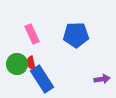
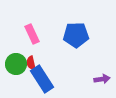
green circle: moved 1 px left
